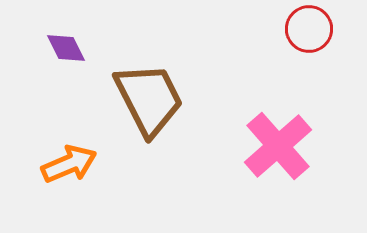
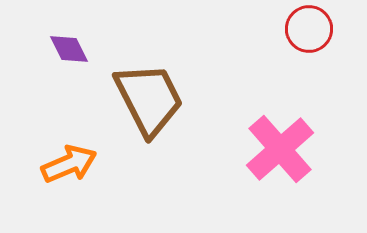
purple diamond: moved 3 px right, 1 px down
pink cross: moved 2 px right, 3 px down
